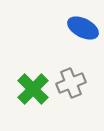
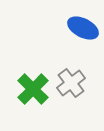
gray cross: rotated 16 degrees counterclockwise
